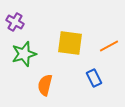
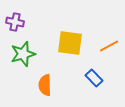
purple cross: rotated 18 degrees counterclockwise
green star: moved 1 px left
blue rectangle: rotated 18 degrees counterclockwise
orange semicircle: rotated 15 degrees counterclockwise
